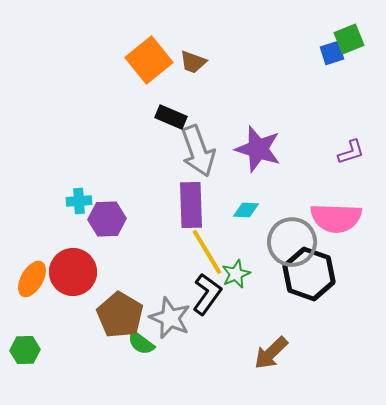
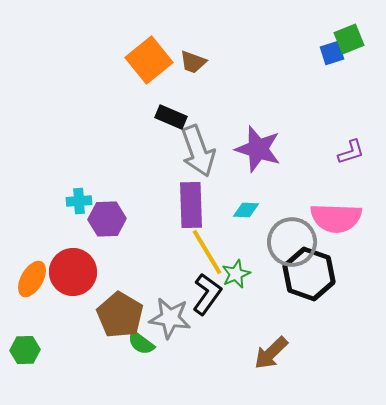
gray star: rotated 15 degrees counterclockwise
